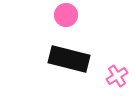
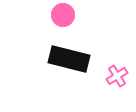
pink circle: moved 3 px left
